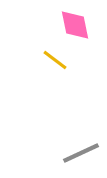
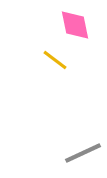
gray line: moved 2 px right
